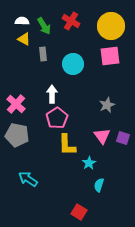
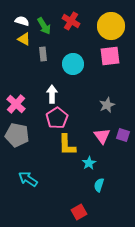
white semicircle: rotated 16 degrees clockwise
purple square: moved 3 px up
red square: rotated 28 degrees clockwise
